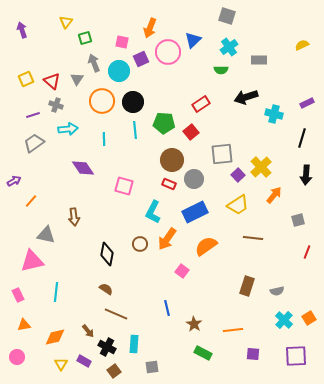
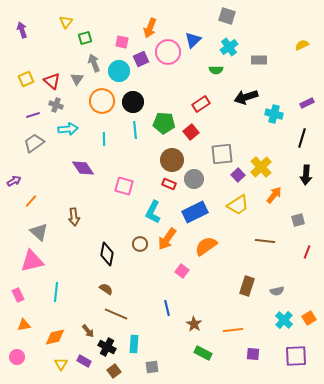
green semicircle at (221, 70): moved 5 px left
gray triangle at (46, 235): moved 7 px left, 3 px up; rotated 30 degrees clockwise
brown line at (253, 238): moved 12 px right, 3 px down
